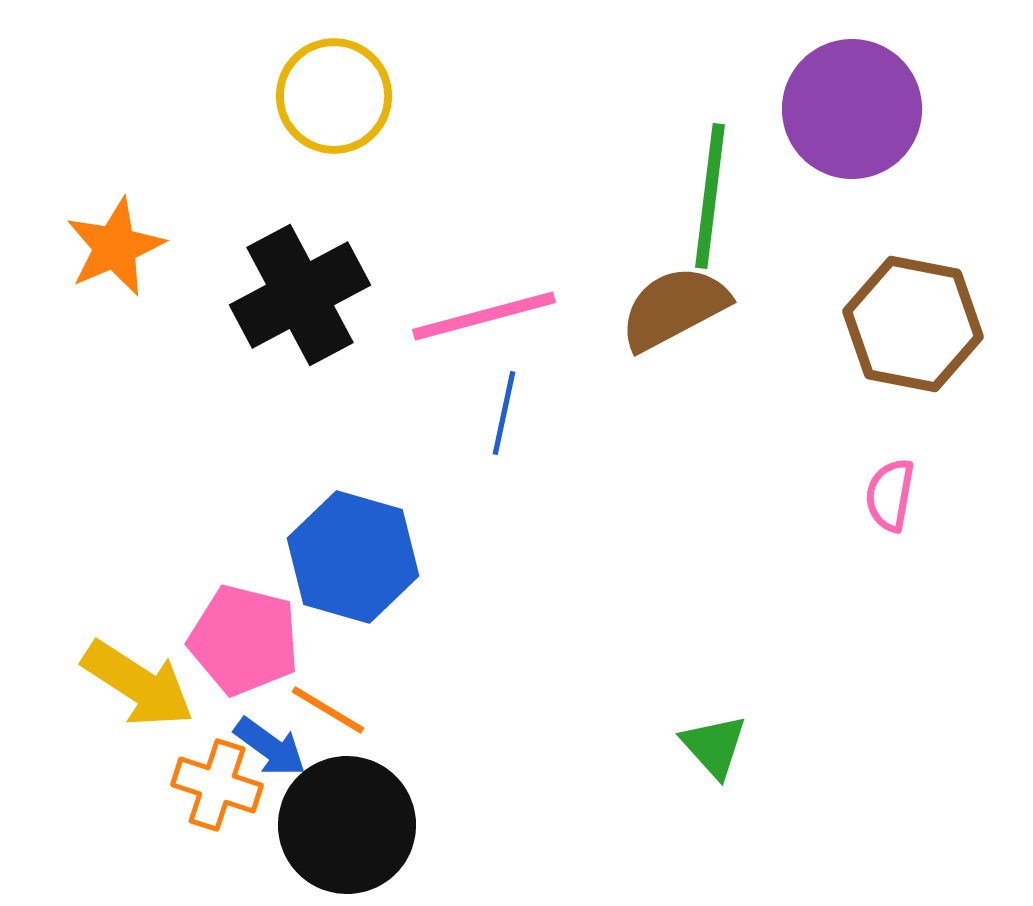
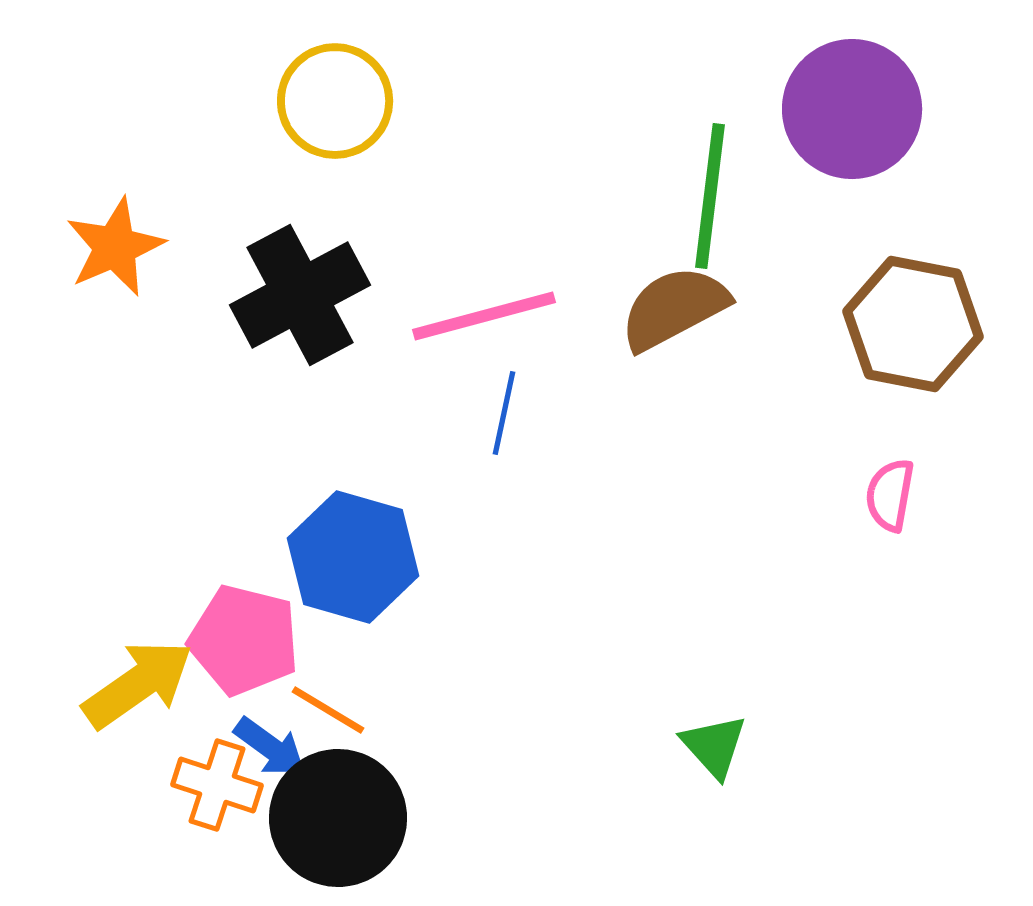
yellow circle: moved 1 px right, 5 px down
yellow arrow: rotated 68 degrees counterclockwise
black circle: moved 9 px left, 7 px up
